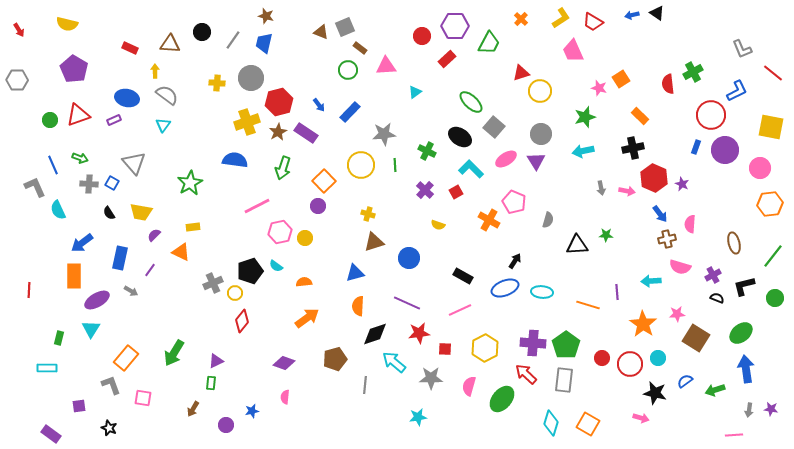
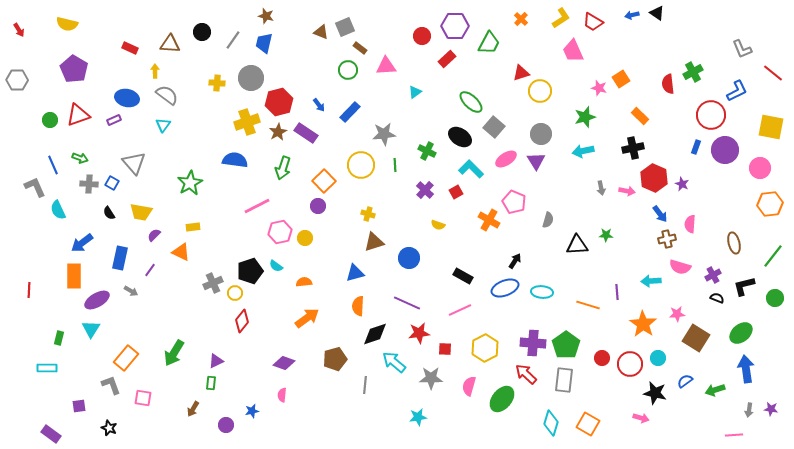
pink semicircle at (285, 397): moved 3 px left, 2 px up
